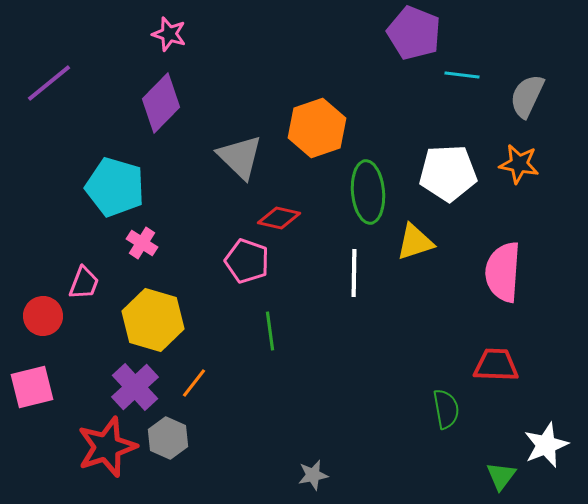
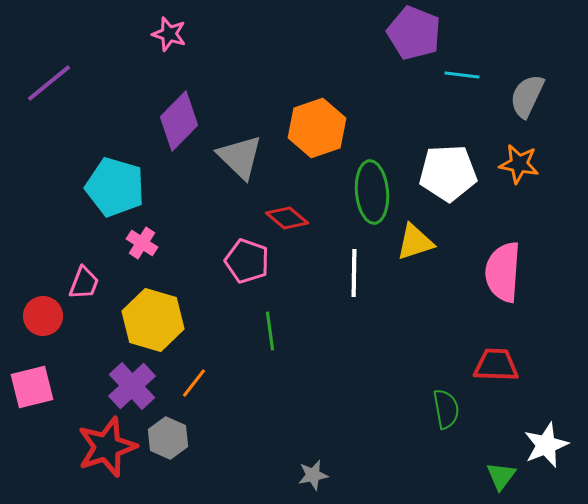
purple diamond: moved 18 px right, 18 px down
green ellipse: moved 4 px right
red diamond: moved 8 px right; rotated 27 degrees clockwise
purple cross: moved 3 px left, 1 px up
